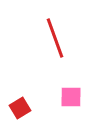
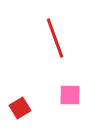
pink square: moved 1 px left, 2 px up
